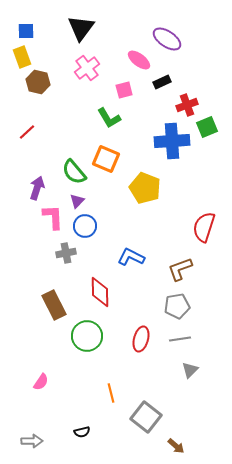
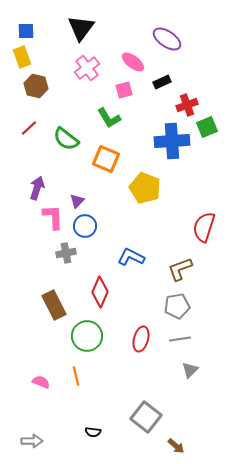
pink ellipse: moved 6 px left, 2 px down
brown hexagon: moved 2 px left, 4 px down
red line: moved 2 px right, 4 px up
green semicircle: moved 8 px left, 33 px up; rotated 12 degrees counterclockwise
red diamond: rotated 24 degrees clockwise
pink semicircle: rotated 102 degrees counterclockwise
orange line: moved 35 px left, 17 px up
black semicircle: moved 11 px right; rotated 21 degrees clockwise
